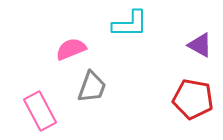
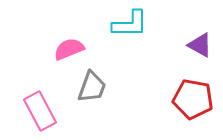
pink semicircle: moved 2 px left
